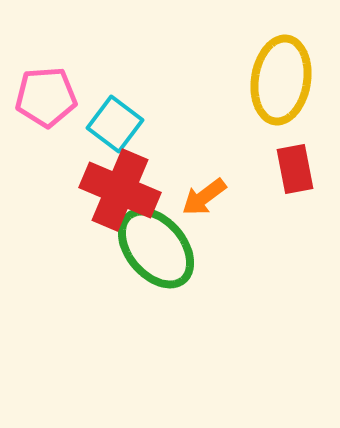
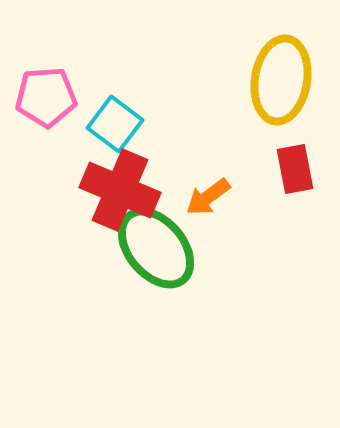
orange arrow: moved 4 px right
